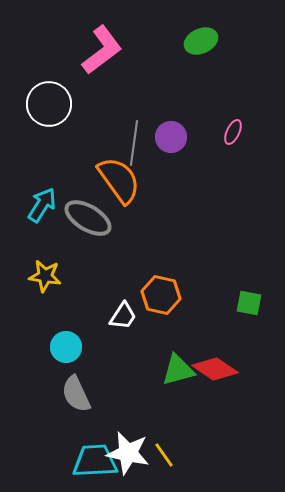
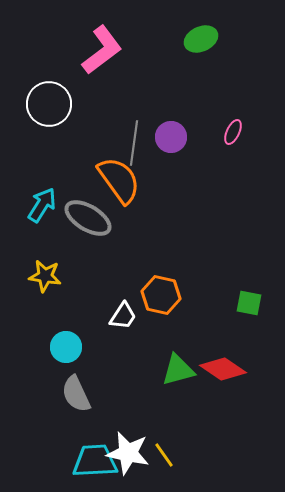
green ellipse: moved 2 px up
red diamond: moved 8 px right
